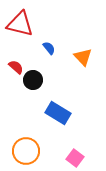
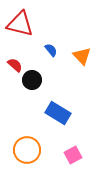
blue semicircle: moved 2 px right, 2 px down
orange triangle: moved 1 px left, 1 px up
red semicircle: moved 1 px left, 2 px up
black circle: moved 1 px left
orange circle: moved 1 px right, 1 px up
pink square: moved 2 px left, 3 px up; rotated 24 degrees clockwise
